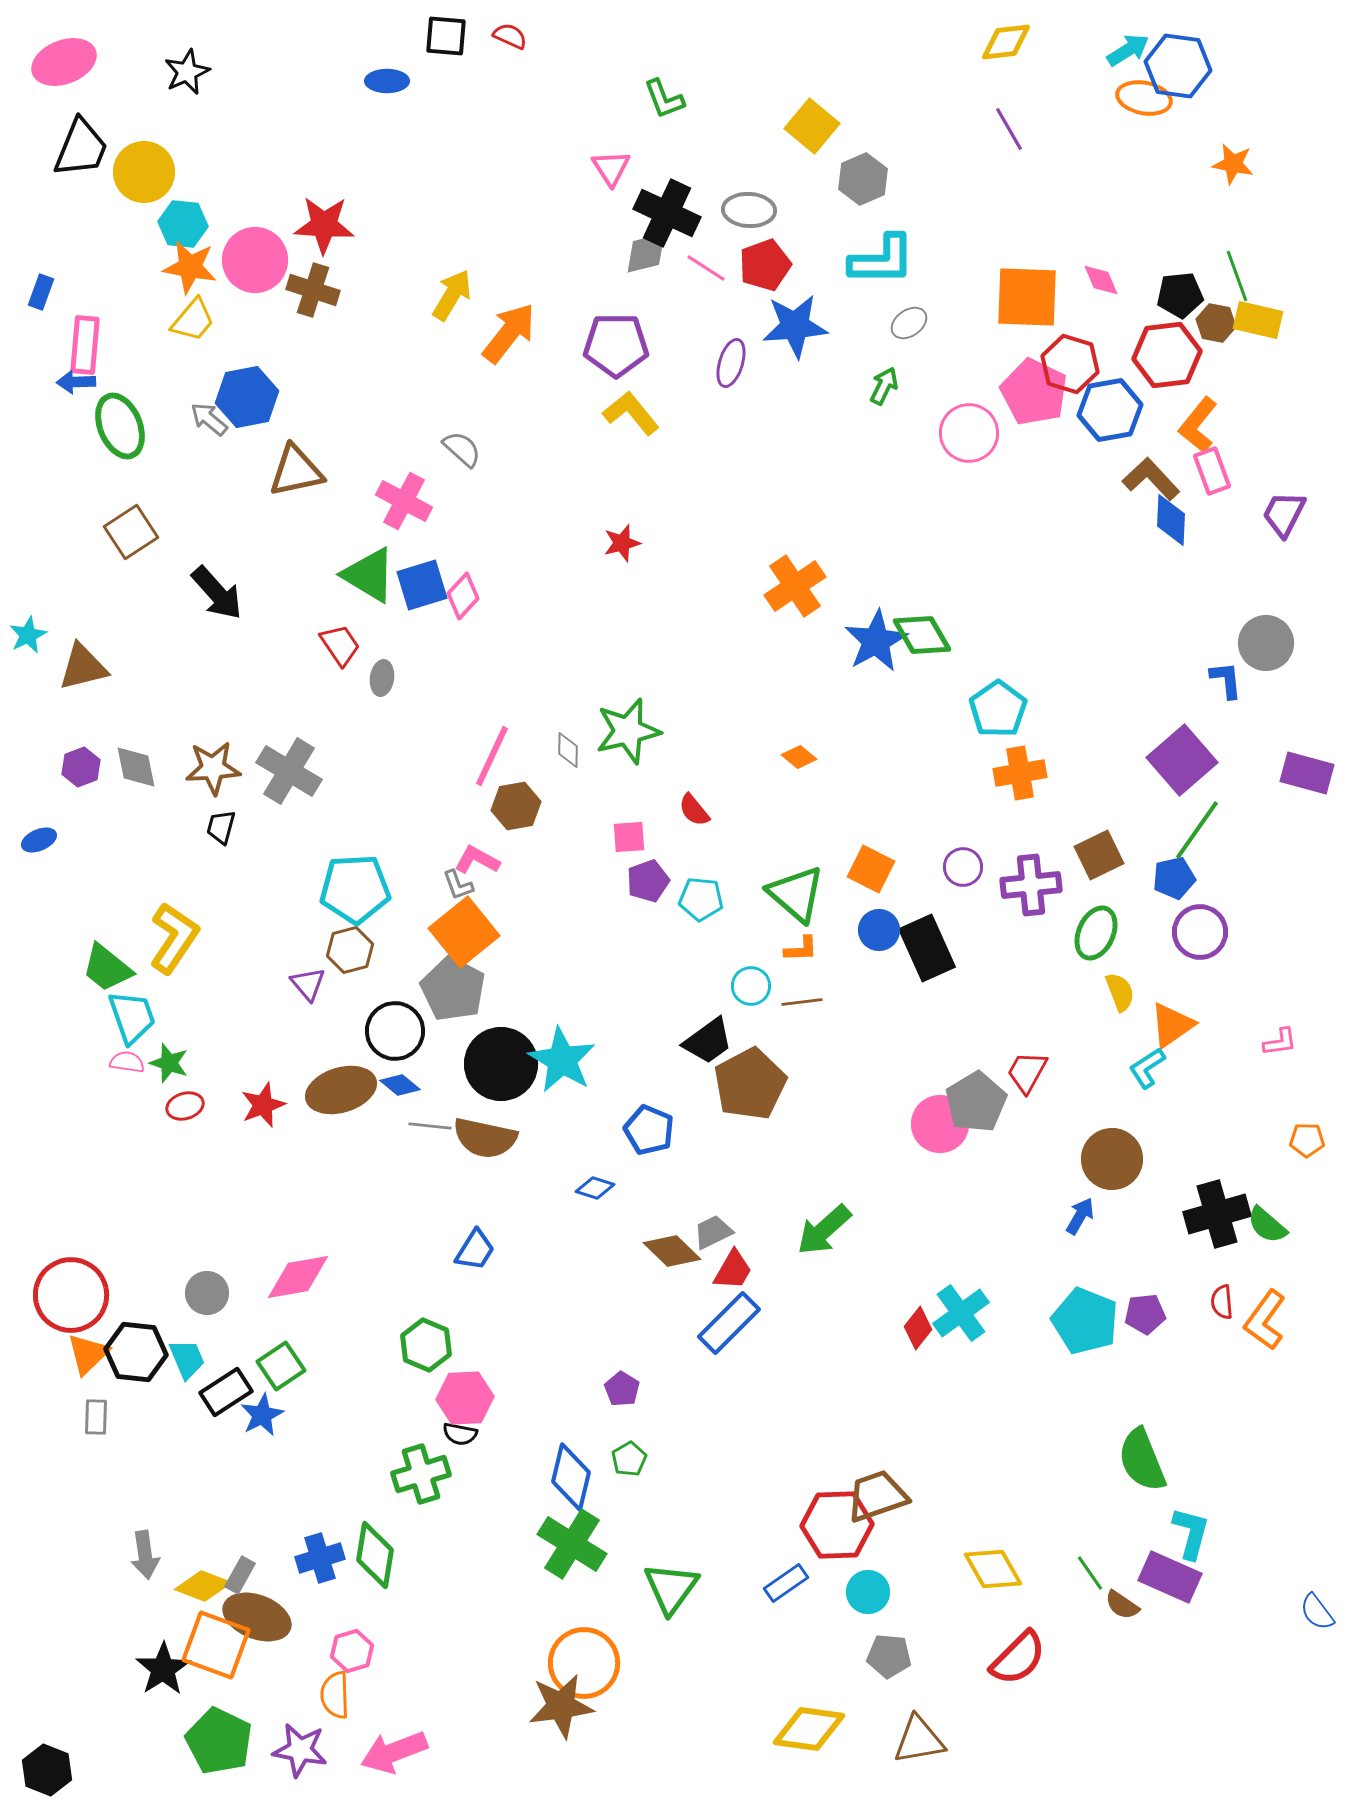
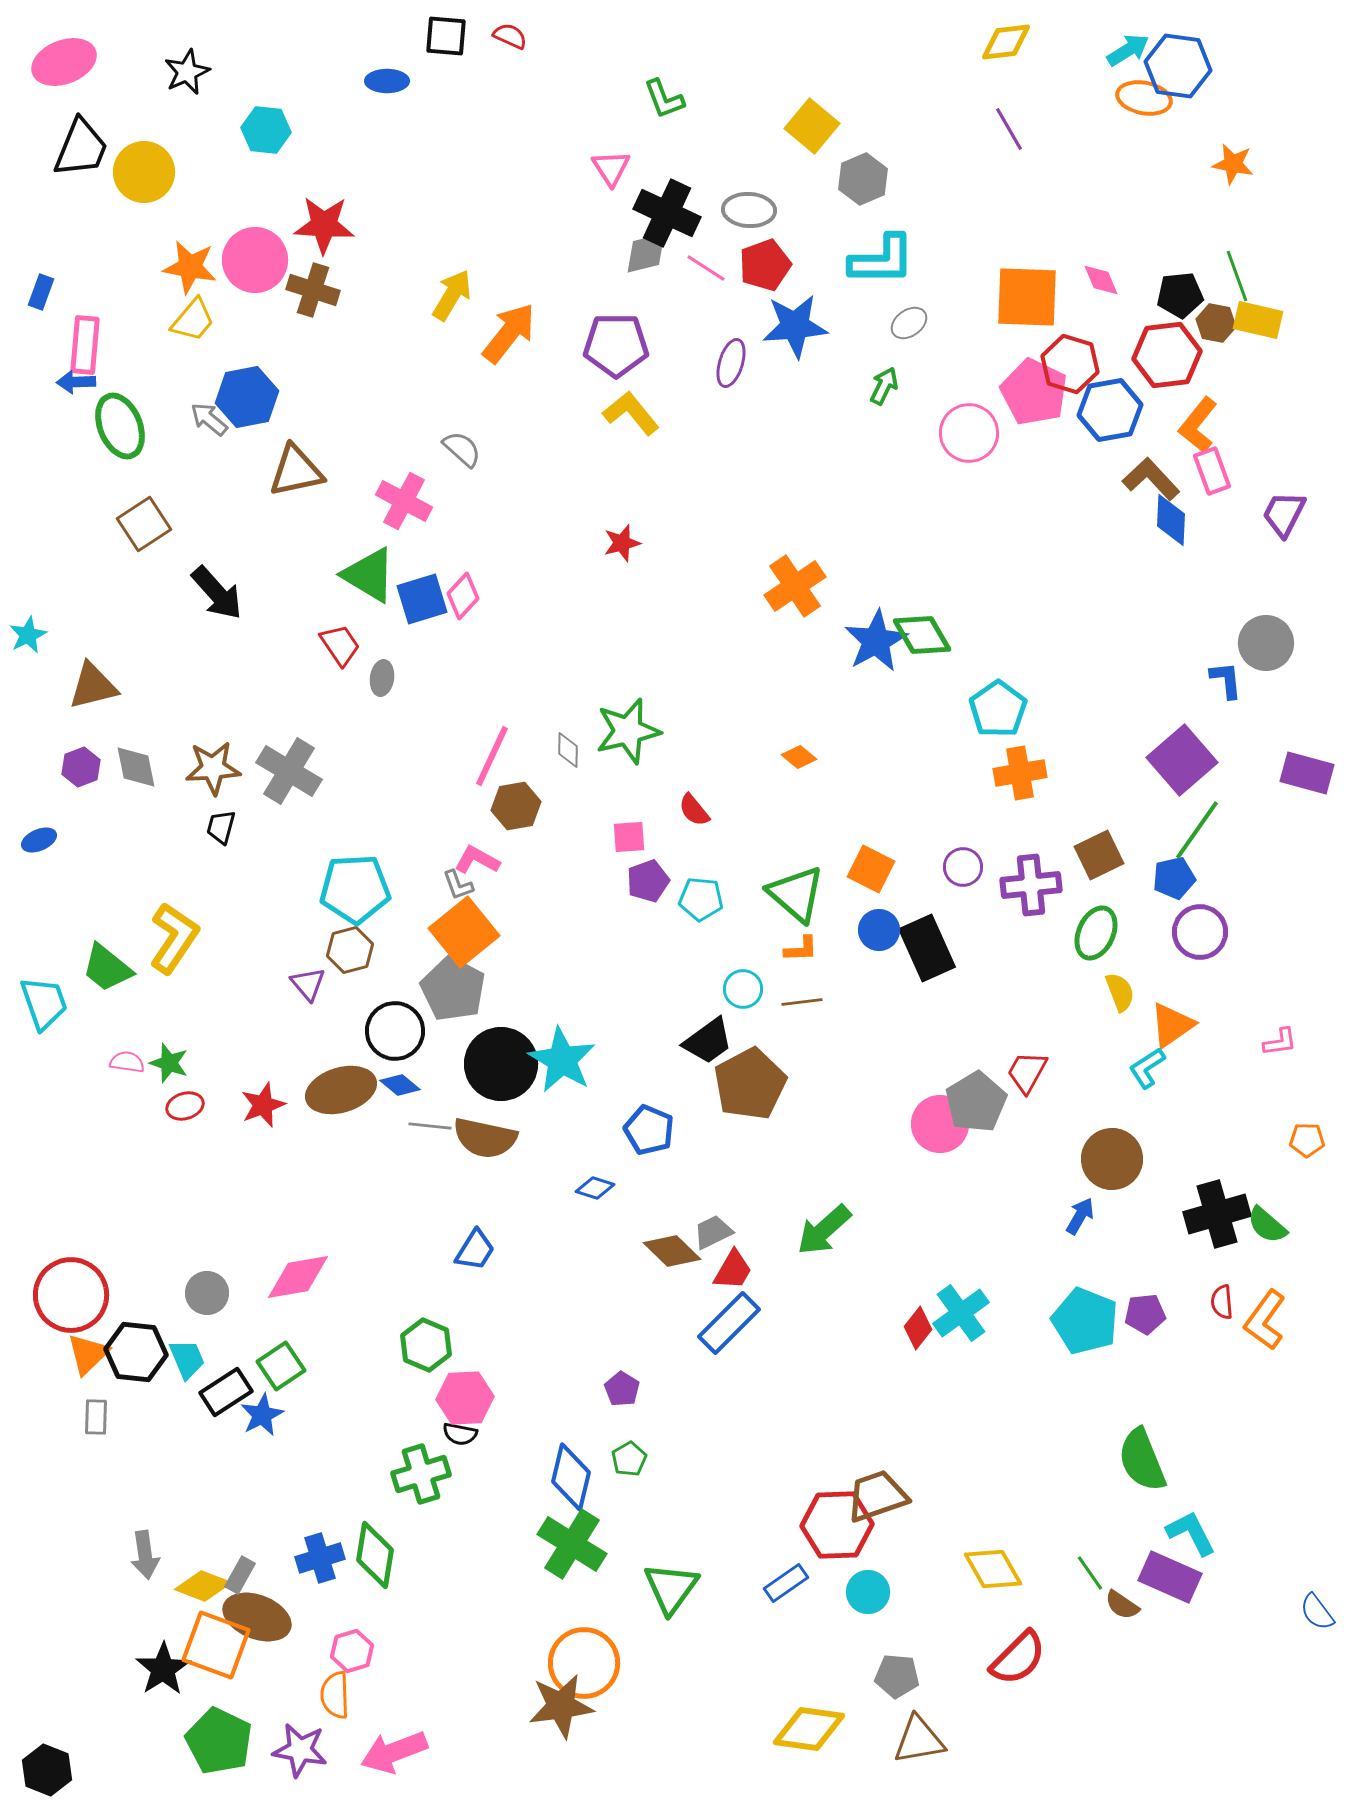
cyan hexagon at (183, 224): moved 83 px right, 94 px up
brown square at (131, 532): moved 13 px right, 8 px up
blue square at (422, 585): moved 14 px down
brown triangle at (83, 667): moved 10 px right, 19 px down
cyan circle at (751, 986): moved 8 px left, 3 px down
cyan trapezoid at (132, 1017): moved 88 px left, 14 px up
cyan L-shape at (1191, 1533): rotated 42 degrees counterclockwise
gray pentagon at (889, 1656): moved 8 px right, 20 px down
